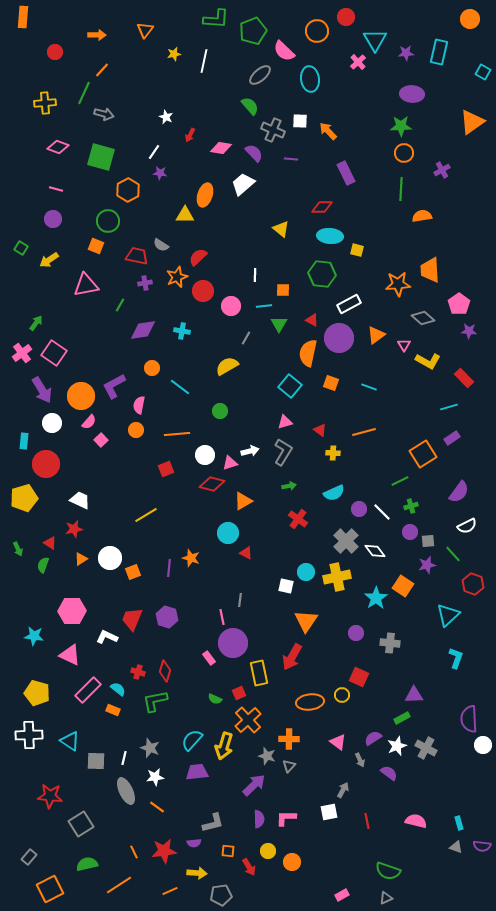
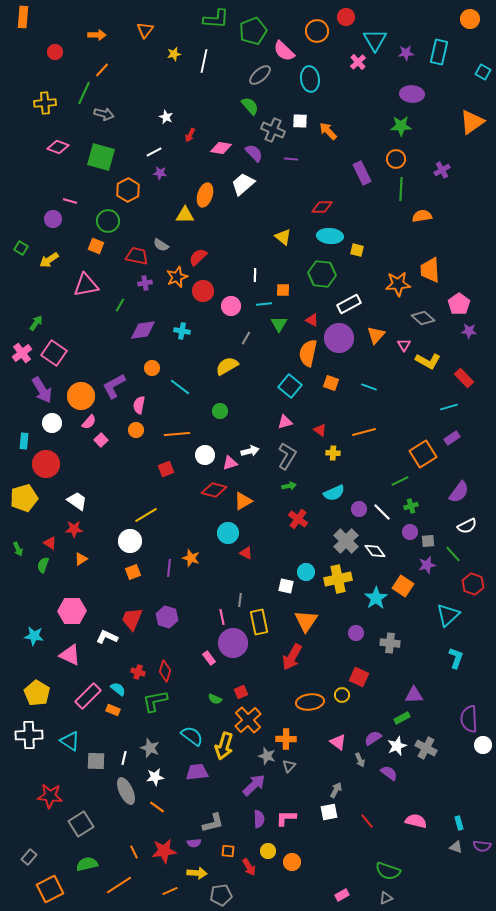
white line at (154, 152): rotated 28 degrees clockwise
orange circle at (404, 153): moved 8 px left, 6 px down
purple rectangle at (346, 173): moved 16 px right
pink line at (56, 189): moved 14 px right, 12 px down
yellow triangle at (281, 229): moved 2 px right, 8 px down
cyan line at (264, 306): moved 2 px up
orange triangle at (376, 335): rotated 12 degrees counterclockwise
gray L-shape at (283, 452): moved 4 px right, 4 px down
red diamond at (212, 484): moved 2 px right, 6 px down
white trapezoid at (80, 500): moved 3 px left, 1 px down; rotated 10 degrees clockwise
red star at (74, 529): rotated 12 degrees clockwise
white circle at (110, 558): moved 20 px right, 17 px up
yellow cross at (337, 577): moved 1 px right, 2 px down
yellow rectangle at (259, 673): moved 51 px up
pink rectangle at (88, 690): moved 6 px down
yellow pentagon at (37, 693): rotated 15 degrees clockwise
red square at (239, 693): moved 2 px right, 1 px up
orange cross at (289, 739): moved 3 px left
cyan semicircle at (192, 740): moved 4 px up; rotated 85 degrees clockwise
gray arrow at (343, 790): moved 7 px left
red line at (367, 821): rotated 28 degrees counterclockwise
